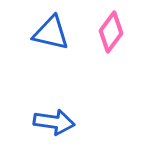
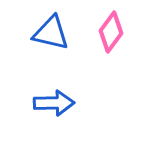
blue arrow: moved 19 px up; rotated 9 degrees counterclockwise
